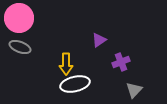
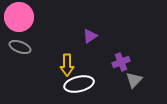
pink circle: moved 1 px up
purple triangle: moved 9 px left, 4 px up
yellow arrow: moved 1 px right, 1 px down
white ellipse: moved 4 px right
gray triangle: moved 10 px up
